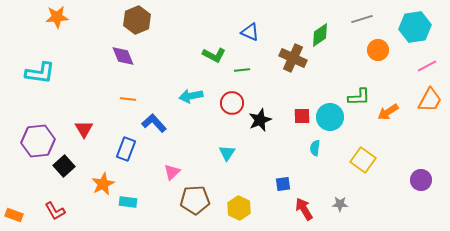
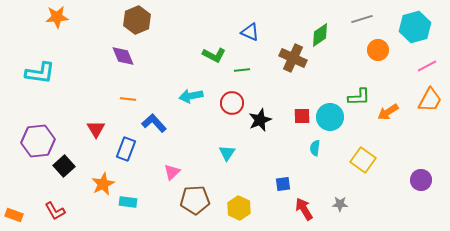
cyan hexagon at (415, 27): rotated 8 degrees counterclockwise
red triangle at (84, 129): moved 12 px right
